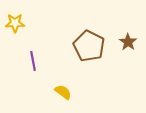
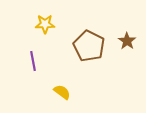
yellow star: moved 30 px right, 1 px down
brown star: moved 1 px left, 1 px up
yellow semicircle: moved 1 px left
